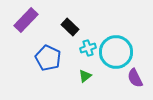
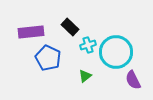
purple rectangle: moved 5 px right, 12 px down; rotated 40 degrees clockwise
cyan cross: moved 3 px up
purple semicircle: moved 2 px left, 2 px down
